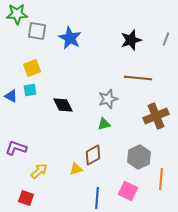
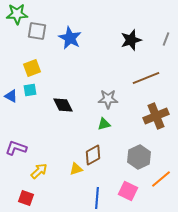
brown line: moved 8 px right; rotated 28 degrees counterclockwise
gray star: rotated 18 degrees clockwise
orange line: rotated 45 degrees clockwise
